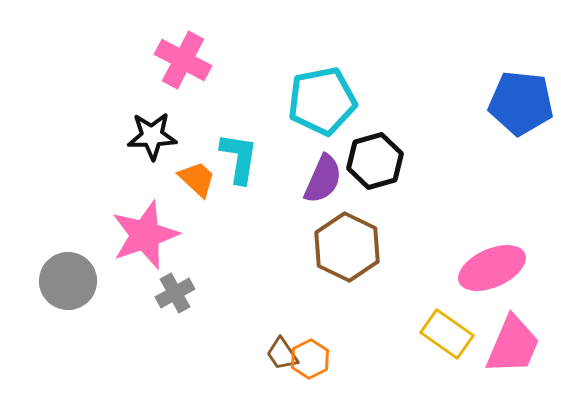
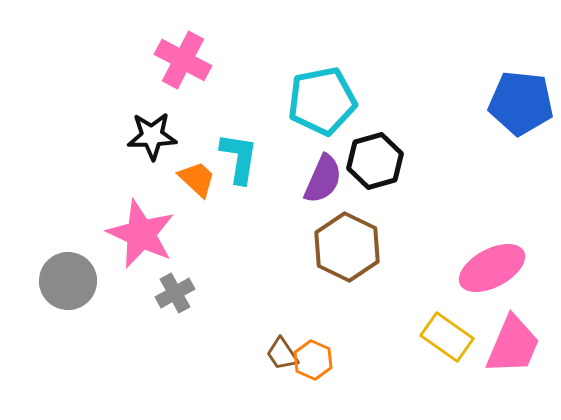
pink star: moved 4 px left, 1 px up; rotated 28 degrees counterclockwise
pink ellipse: rotated 4 degrees counterclockwise
yellow rectangle: moved 3 px down
orange hexagon: moved 3 px right, 1 px down; rotated 9 degrees counterclockwise
